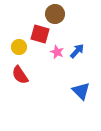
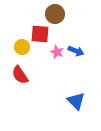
red square: rotated 12 degrees counterclockwise
yellow circle: moved 3 px right
blue arrow: moved 1 px left; rotated 70 degrees clockwise
blue triangle: moved 5 px left, 10 px down
